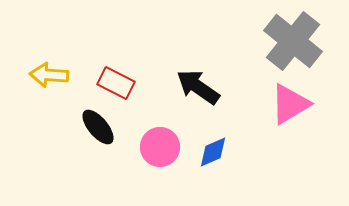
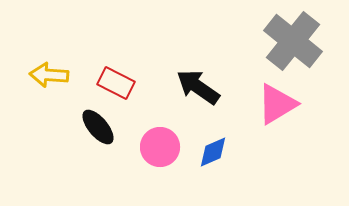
pink triangle: moved 13 px left
